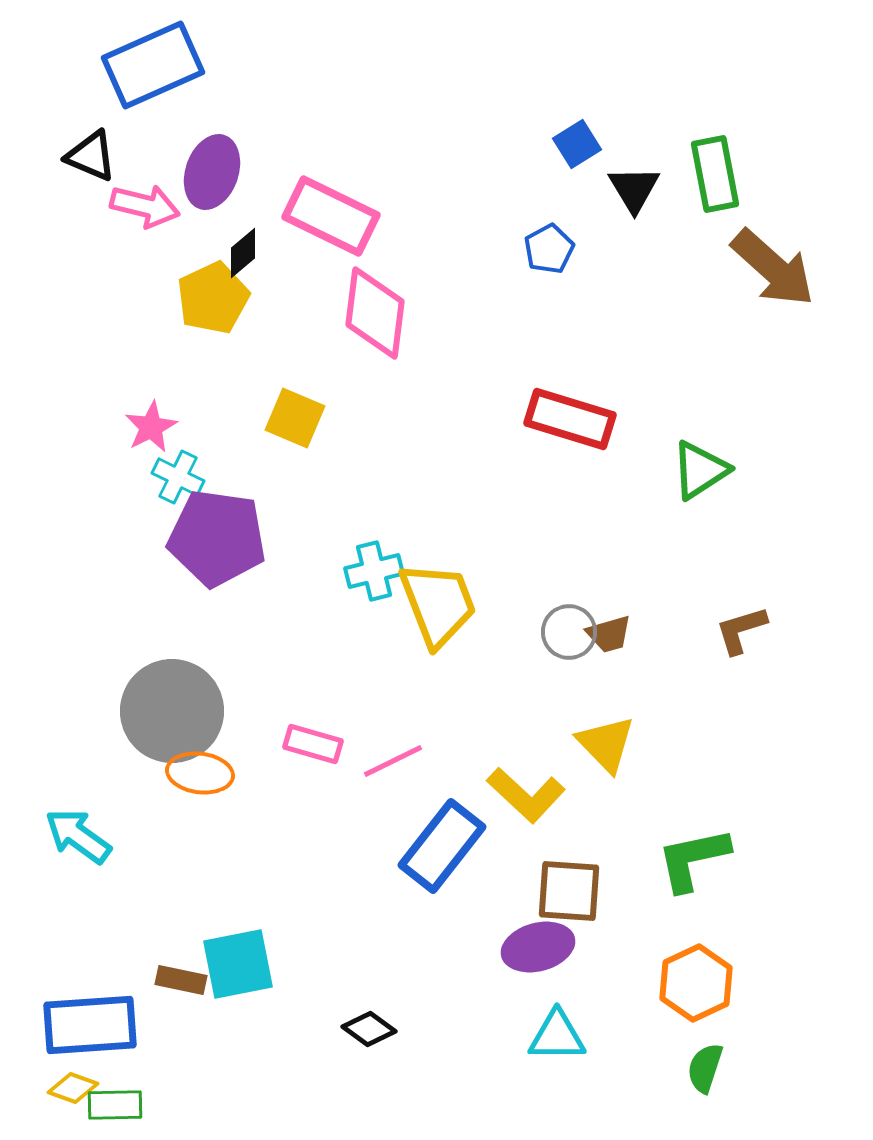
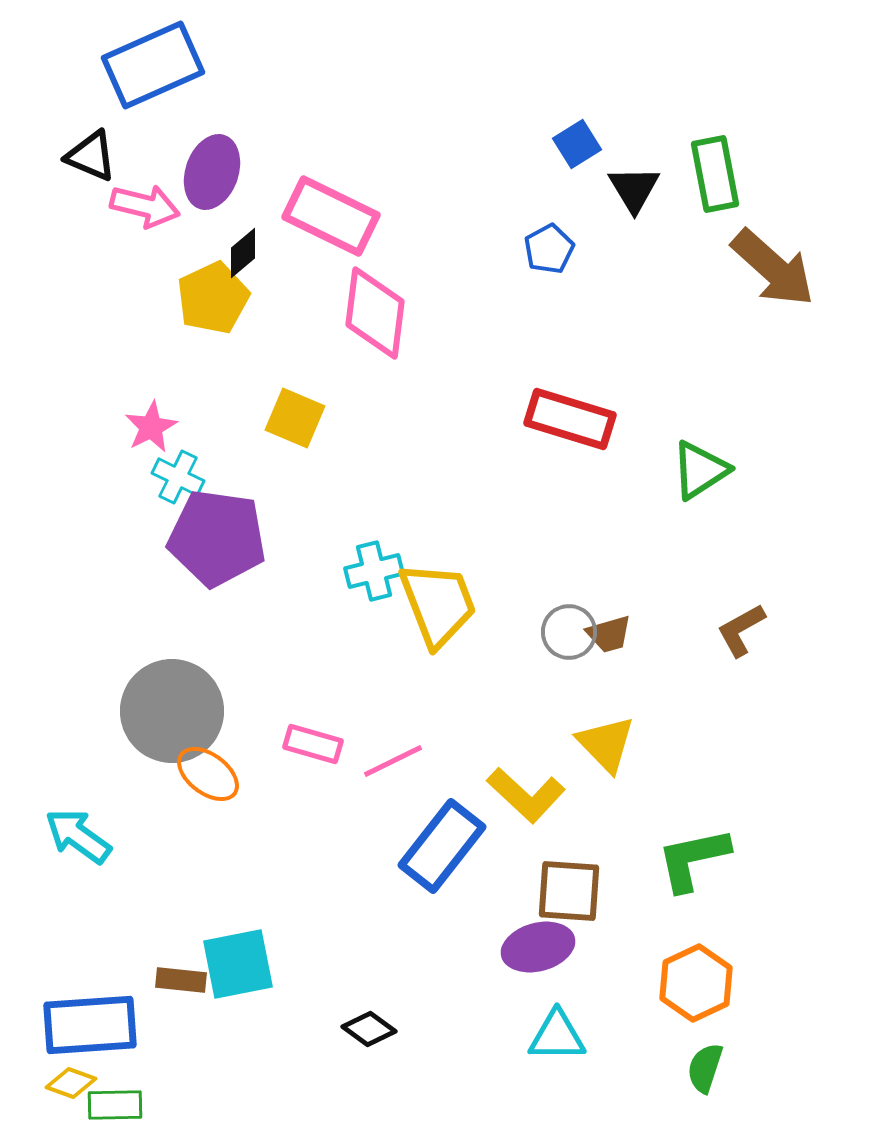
brown L-shape at (741, 630): rotated 12 degrees counterclockwise
orange ellipse at (200, 773): moved 8 px right, 1 px down; rotated 30 degrees clockwise
brown rectangle at (181, 980): rotated 6 degrees counterclockwise
yellow diamond at (73, 1088): moved 2 px left, 5 px up
